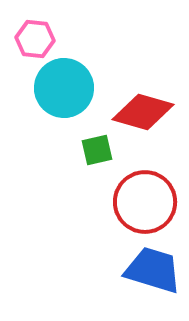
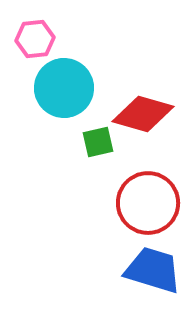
pink hexagon: rotated 12 degrees counterclockwise
red diamond: moved 2 px down
green square: moved 1 px right, 8 px up
red circle: moved 3 px right, 1 px down
